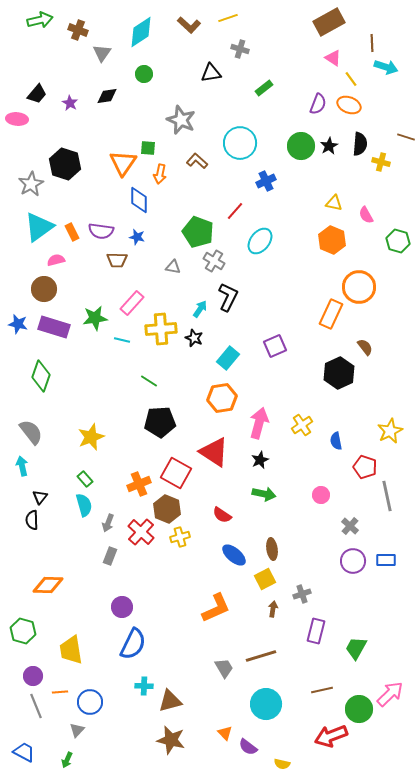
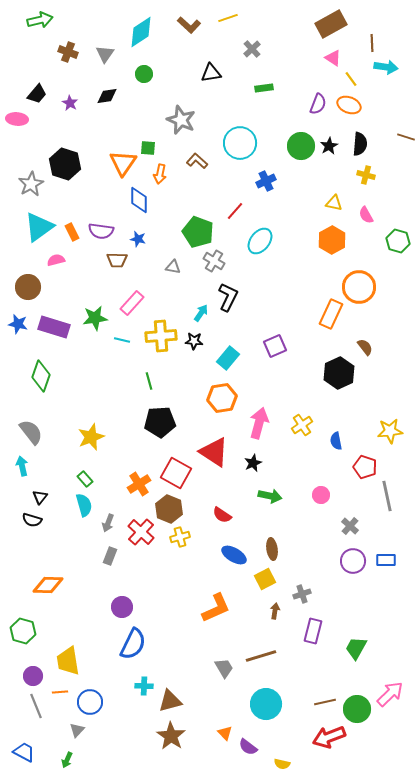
brown rectangle at (329, 22): moved 2 px right, 2 px down
brown cross at (78, 30): moved 10 px left, 22 px down
gray cross at (240, 49): moved 12 px right; rotated 30 degrees clockwise
gray triangle at (102, 53): moved 3 px right, 1 px down
cyan arrow at (386, 67): rotated 10 degrees counterclockwise
green rectangle at (264, 88): rotated 30 degrees clockwise
yellow cross at (381, 162): moved 15 px left, 13 px down
blue star at (137, 237): moved 1 px right, 2 px down
orange hexagon at (332, 240): rotated 8 degrees clockwise
brown circle at (44, 289): moved 16 px left, 2 px up
cyan arrow at (200, 309): moved 1 px right, 4 px down
yellow cross at (161, 329): moved 7 px down
black star at (194, 338): moved 3 px down; rotated 18 degrees counterclockwise
green line at (149, 381): rotated 42 degrees clockwise
yellow star at (390, 431): rotated 20 degrees clockwise
black star at (260, 460): moved 7 px left, 3 px down
orange cross at (139, 484): rotated 10 degrees counterclockwise
green arrow at (264, 494): moved 6 px right, 2 px down
brown hexagon at (167, 509): moved 2 px right
black semicircle at (32, 520): rotated 72 degrees counterclockwise
blue ellipse at (234, 555): rotated 10 degrees counterclockwise
brown arrow at (273, 609): moved 2 px right, 2 px down
purple rectangle at (316, 631): moved 3 px left
yellow trapezoid at (71, 650): moved 3 px left, 11 px down
brown line at (322, 690): moved 3 px right, 12 px down
green circle at (359, 709): moved 2 px left
red arrow at (331, 736): moved 2 px left, 1 px down
brown star at (171, 740): moved 4 px up; rotated 20 degrees clockwise
